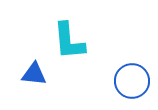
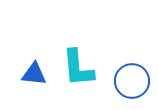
cyan L-shape: moved 9 px right, 27 px down
